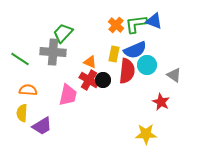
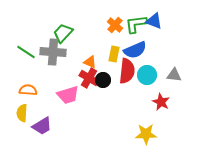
orange cross: moved 1 px left
green line: moved 6 px right, 7 px up
cyan circle: moved 10 px down
gray triangle: rotated 28 degrees counterclockwise
red cross: moved 2 px up
pink trapezoid: rotated 60 degrees clockwise
